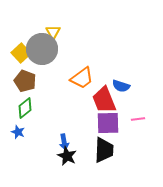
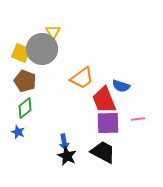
yellow square: rotated 24 degrees counterclockwise
black trapezoid: moved 1 px left, 2 px down; rotated 64 degrees counterclockwise
